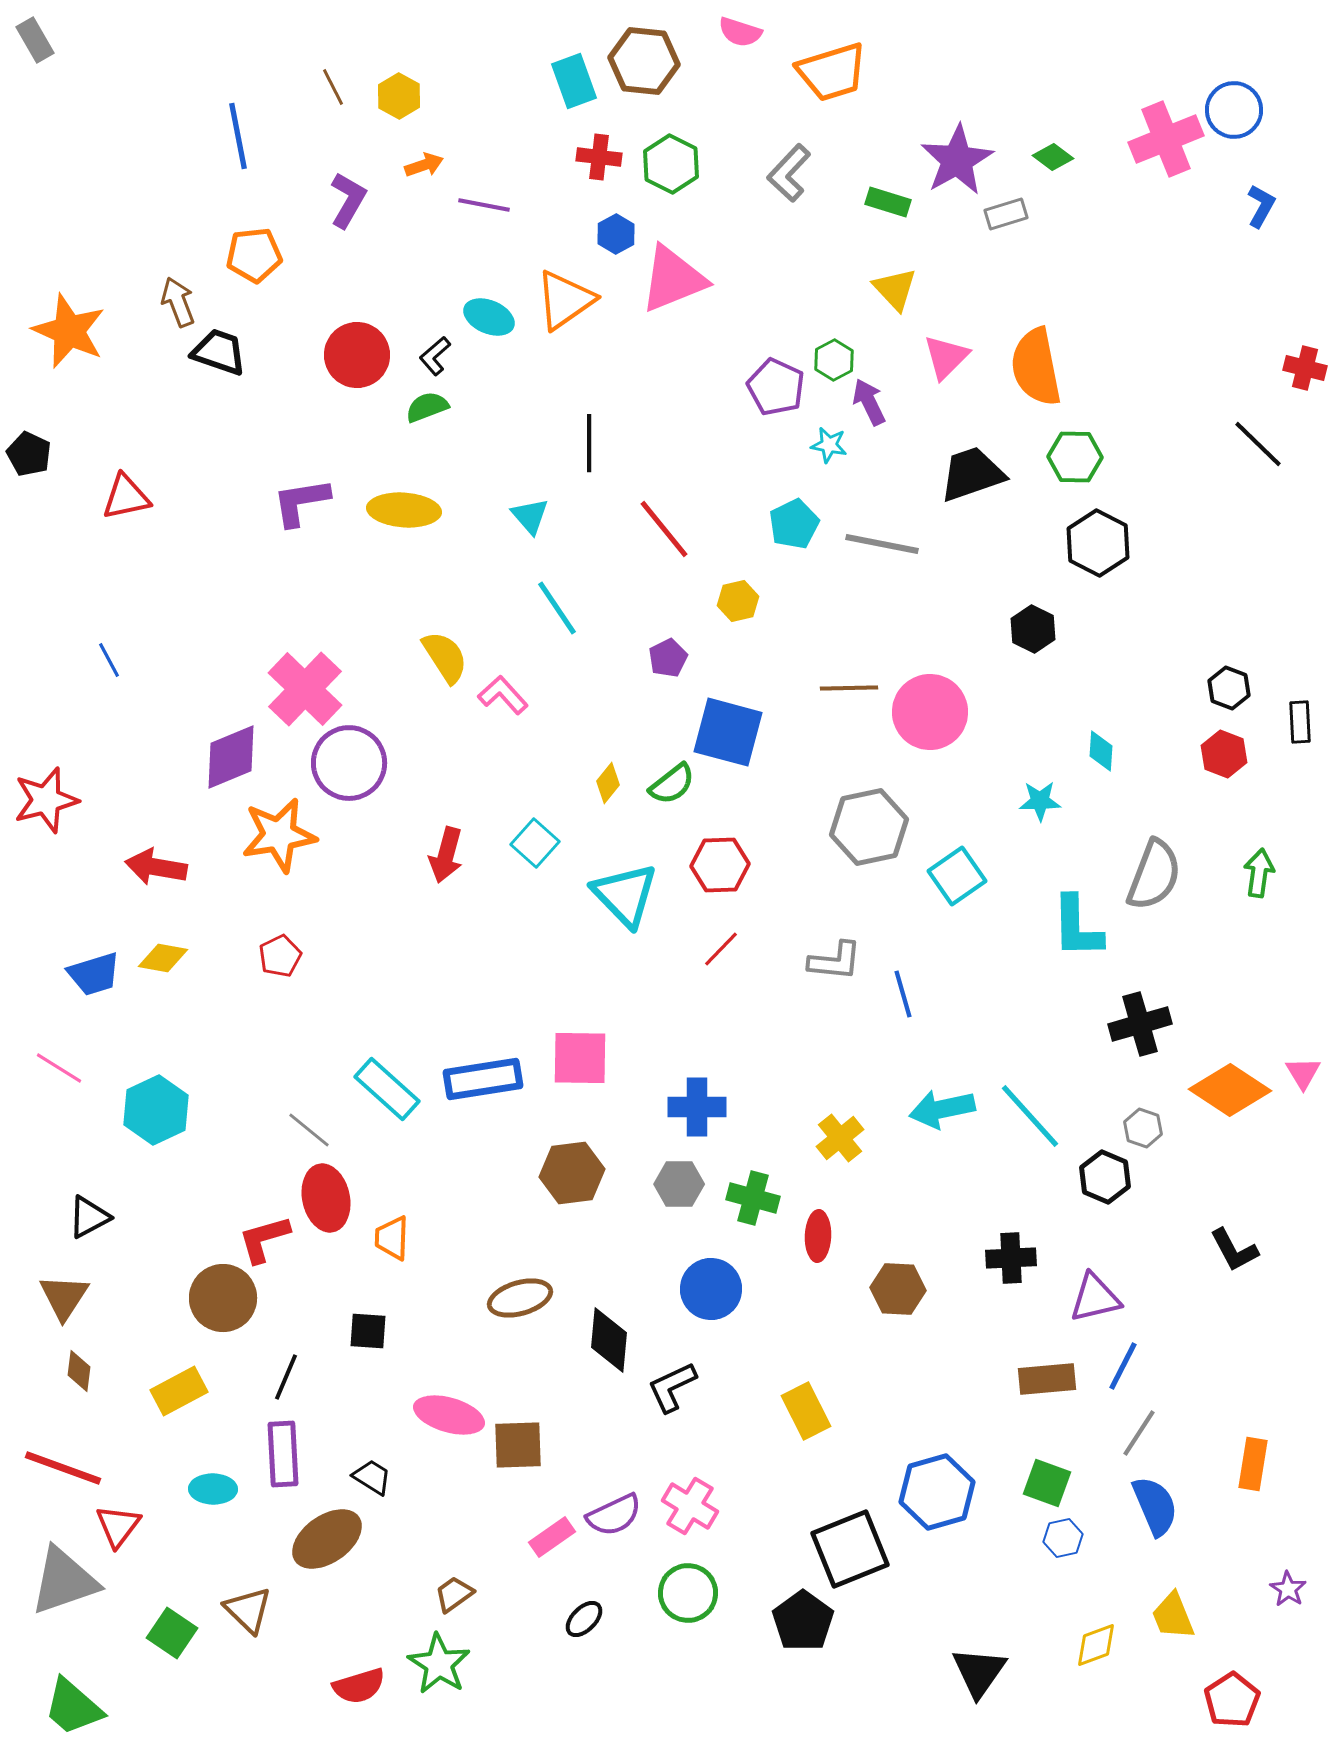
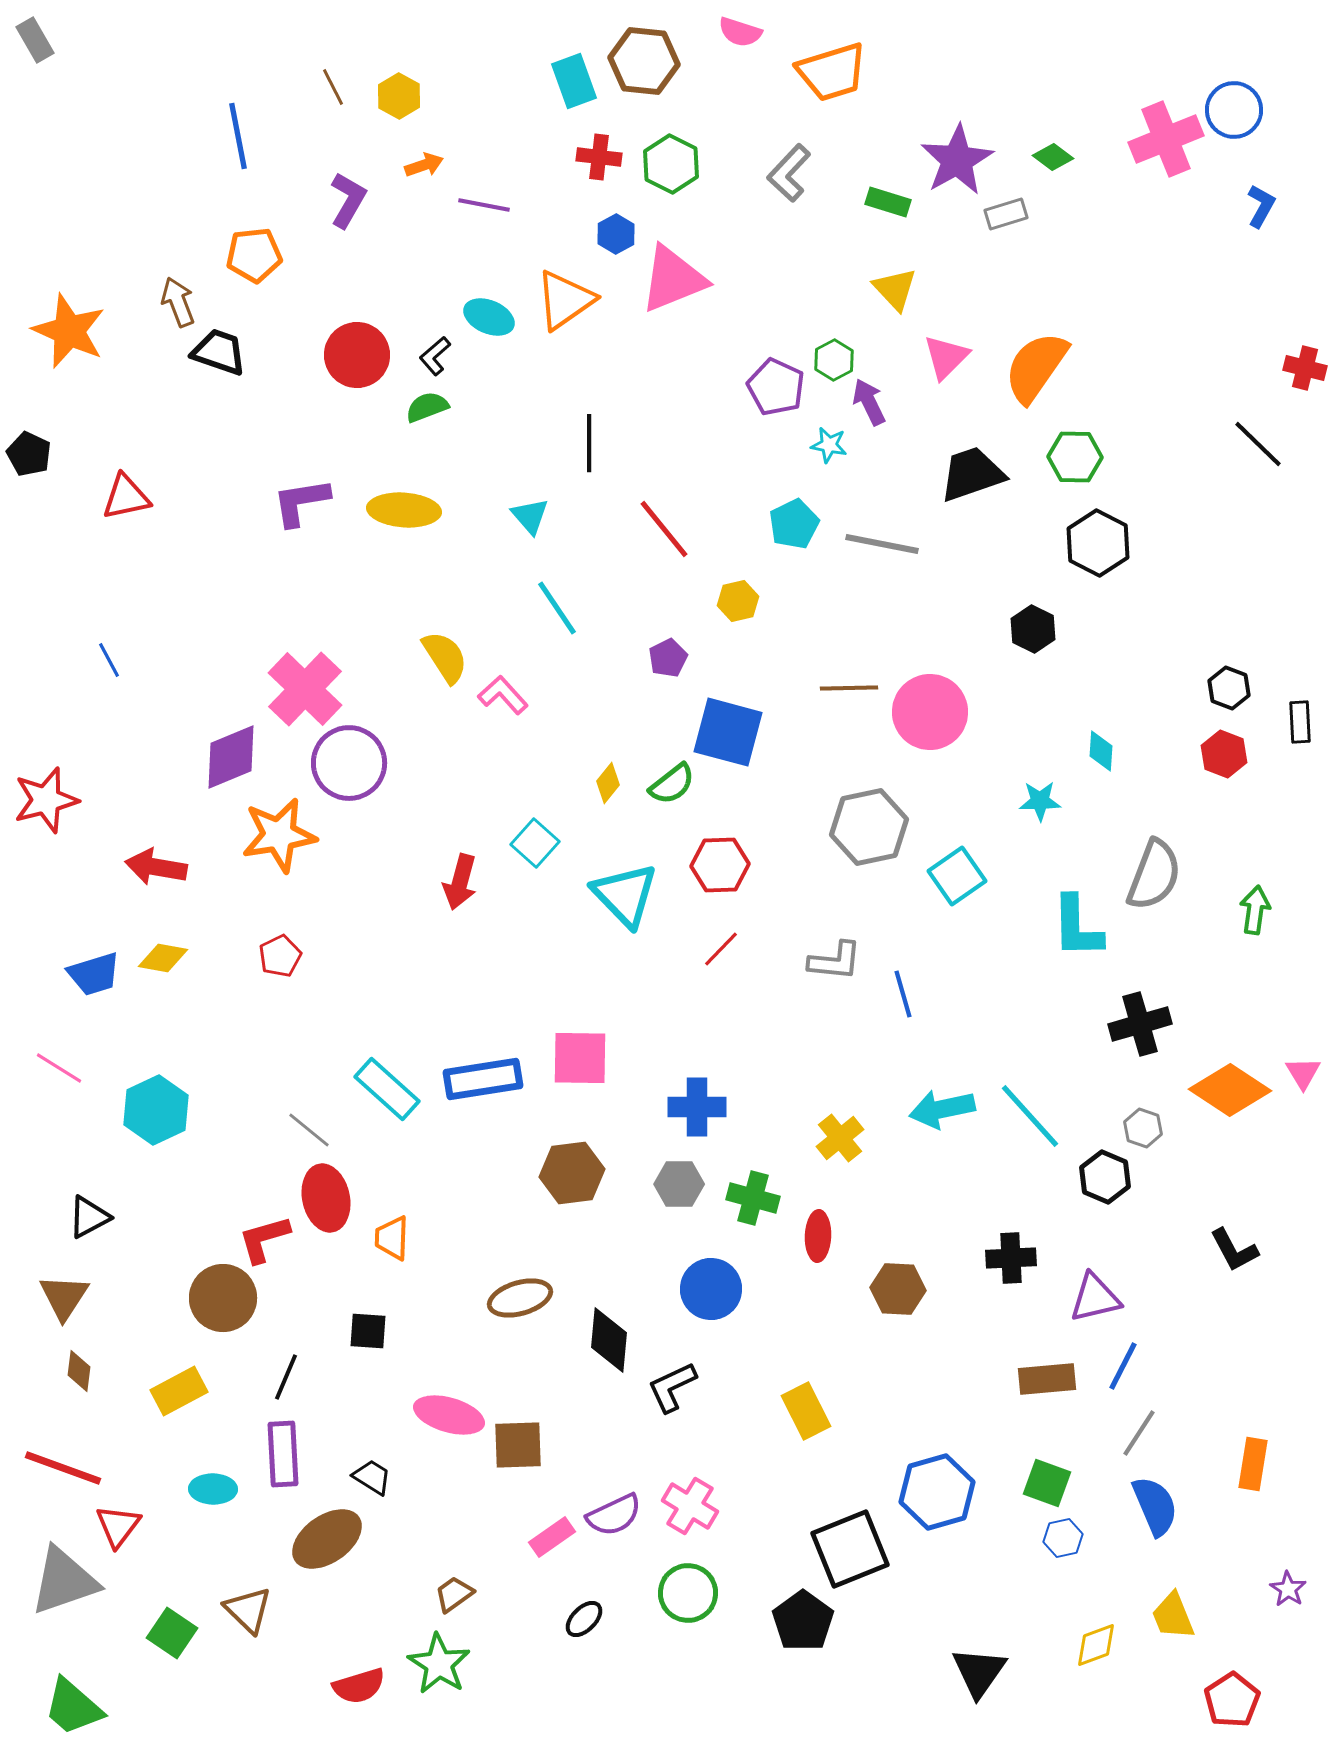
orange semicircle at (1036, 367): rotated 46 degrees clockwise
red arrow at (446, 855): moved 14 px right, 27 px down
green arrow at (1259, 873): moved 4 px left, 37 px down
